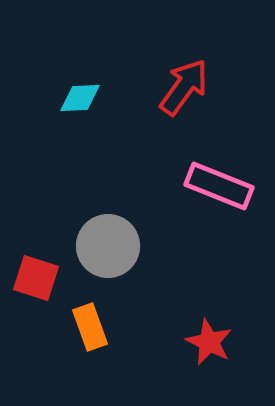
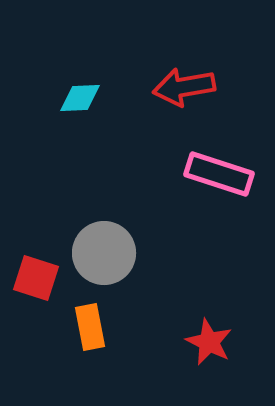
red arrow: rotated 136 degrees counterclockwise
pink rectangle: moved 12 px up; rotated 4 degrees counterclockwise
gray circle: moved 4 px left, 7 px down
orange rectangle: rotated 9 degrees clockwise
